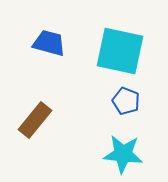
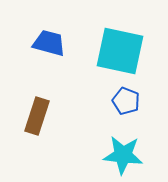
brown rectangle: moved 2 px right, 4 px up; rotated 21 degrees counterclockwise
cyan star: moved 1 px down
